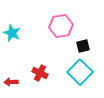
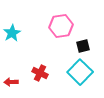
cyan star: rotated 18 degrees clockwise
